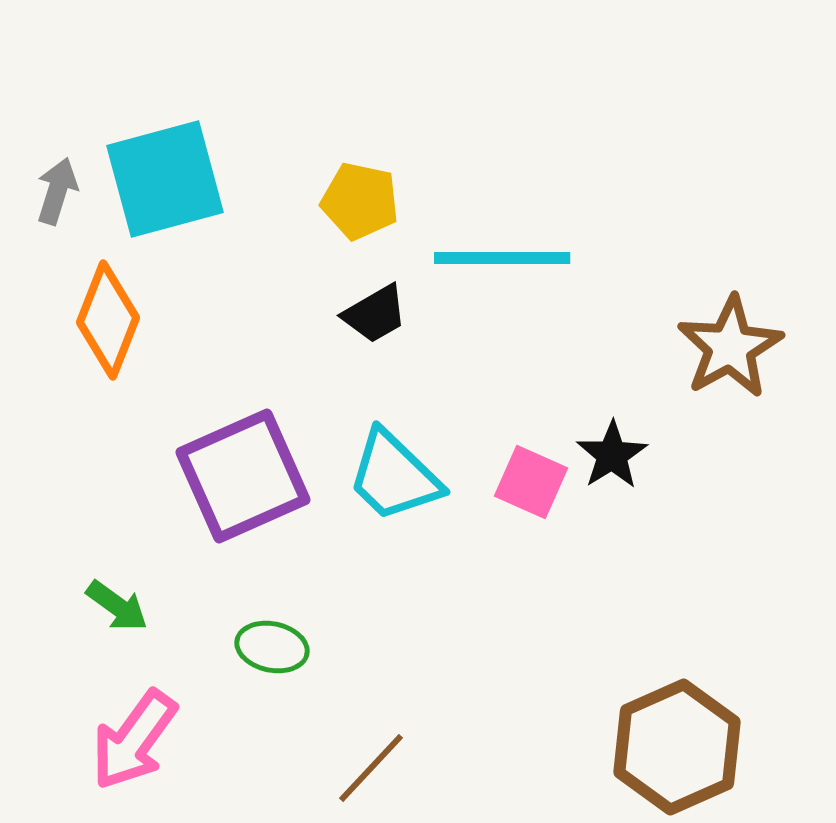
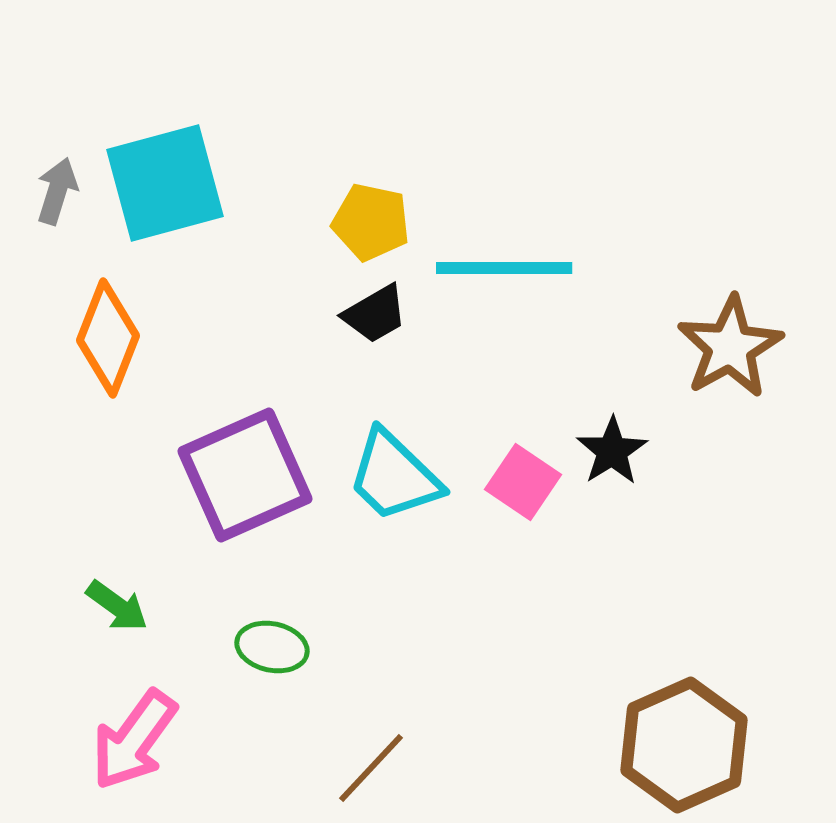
cyan square: moved 4 px down
yellow pentagon: moved 11 px right, 21 px down
cyan line: moved 2 px right, 10 px down
orange diamond: moved 18 px down
black star: moved 4 px up
purple square: moved 2 px right, 1 px up
pink square: moved 8 px left; rotated 10 degrees clockwise
brown hexagon: moved 7 px right, 2 px up
